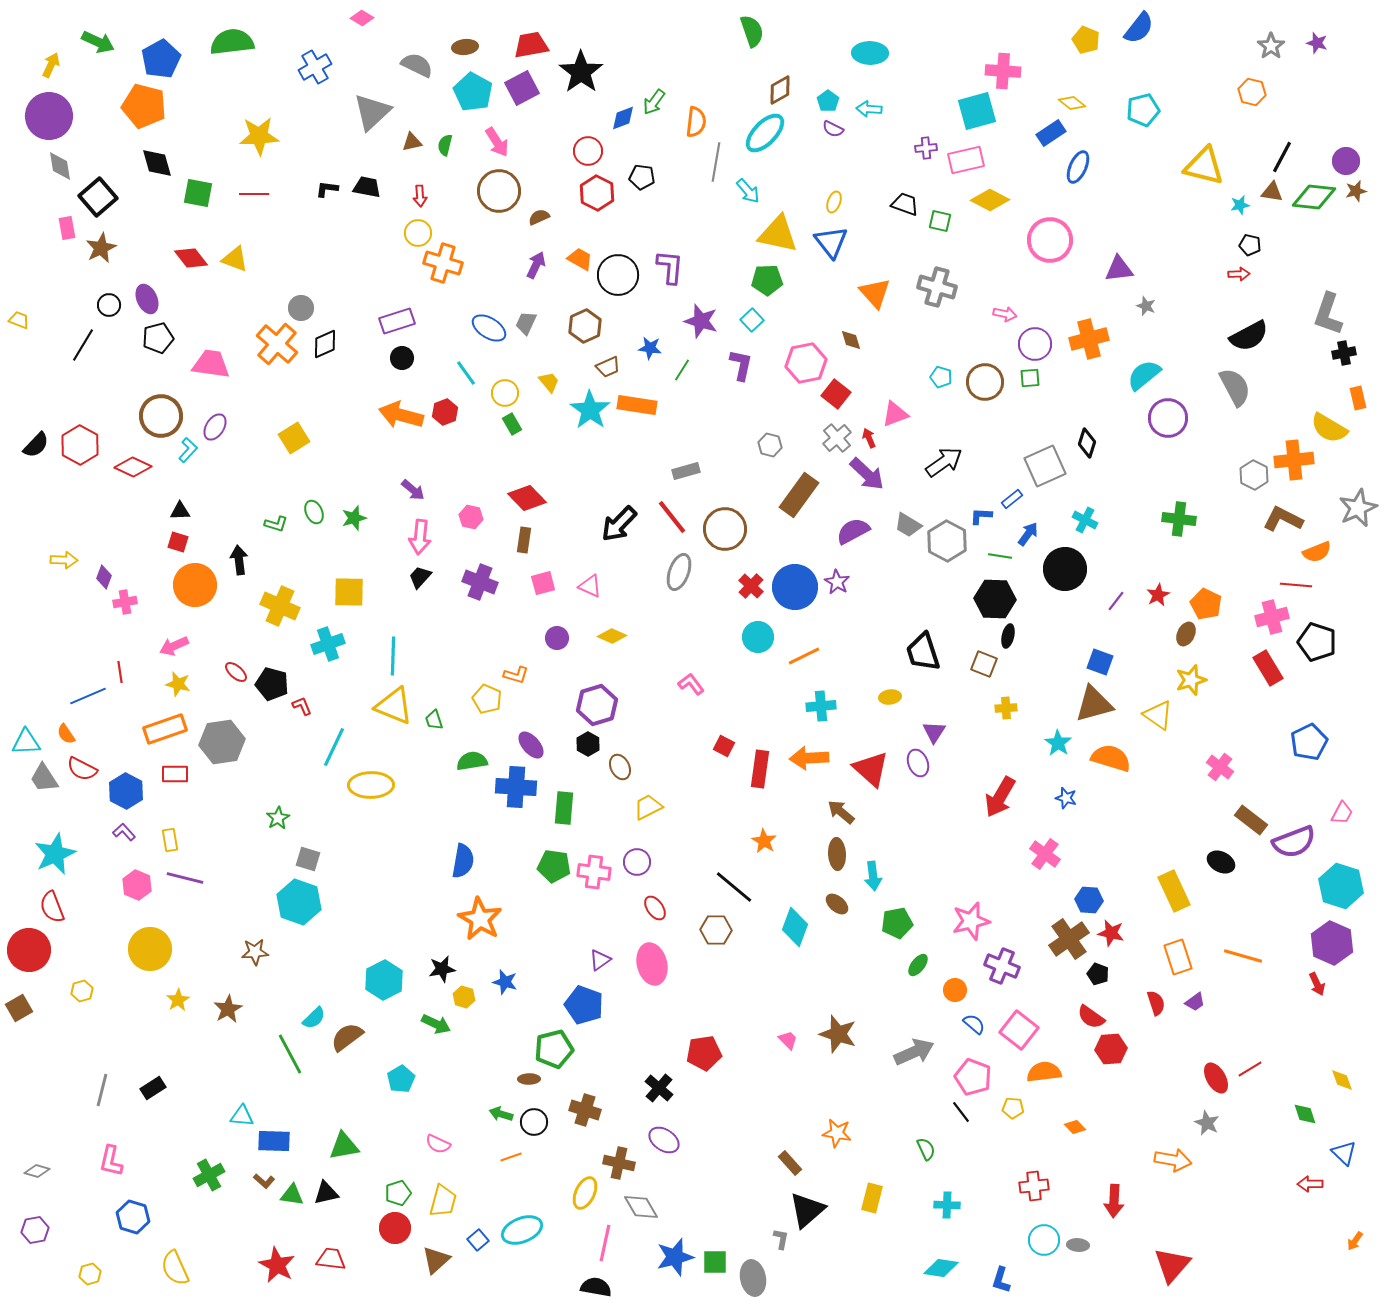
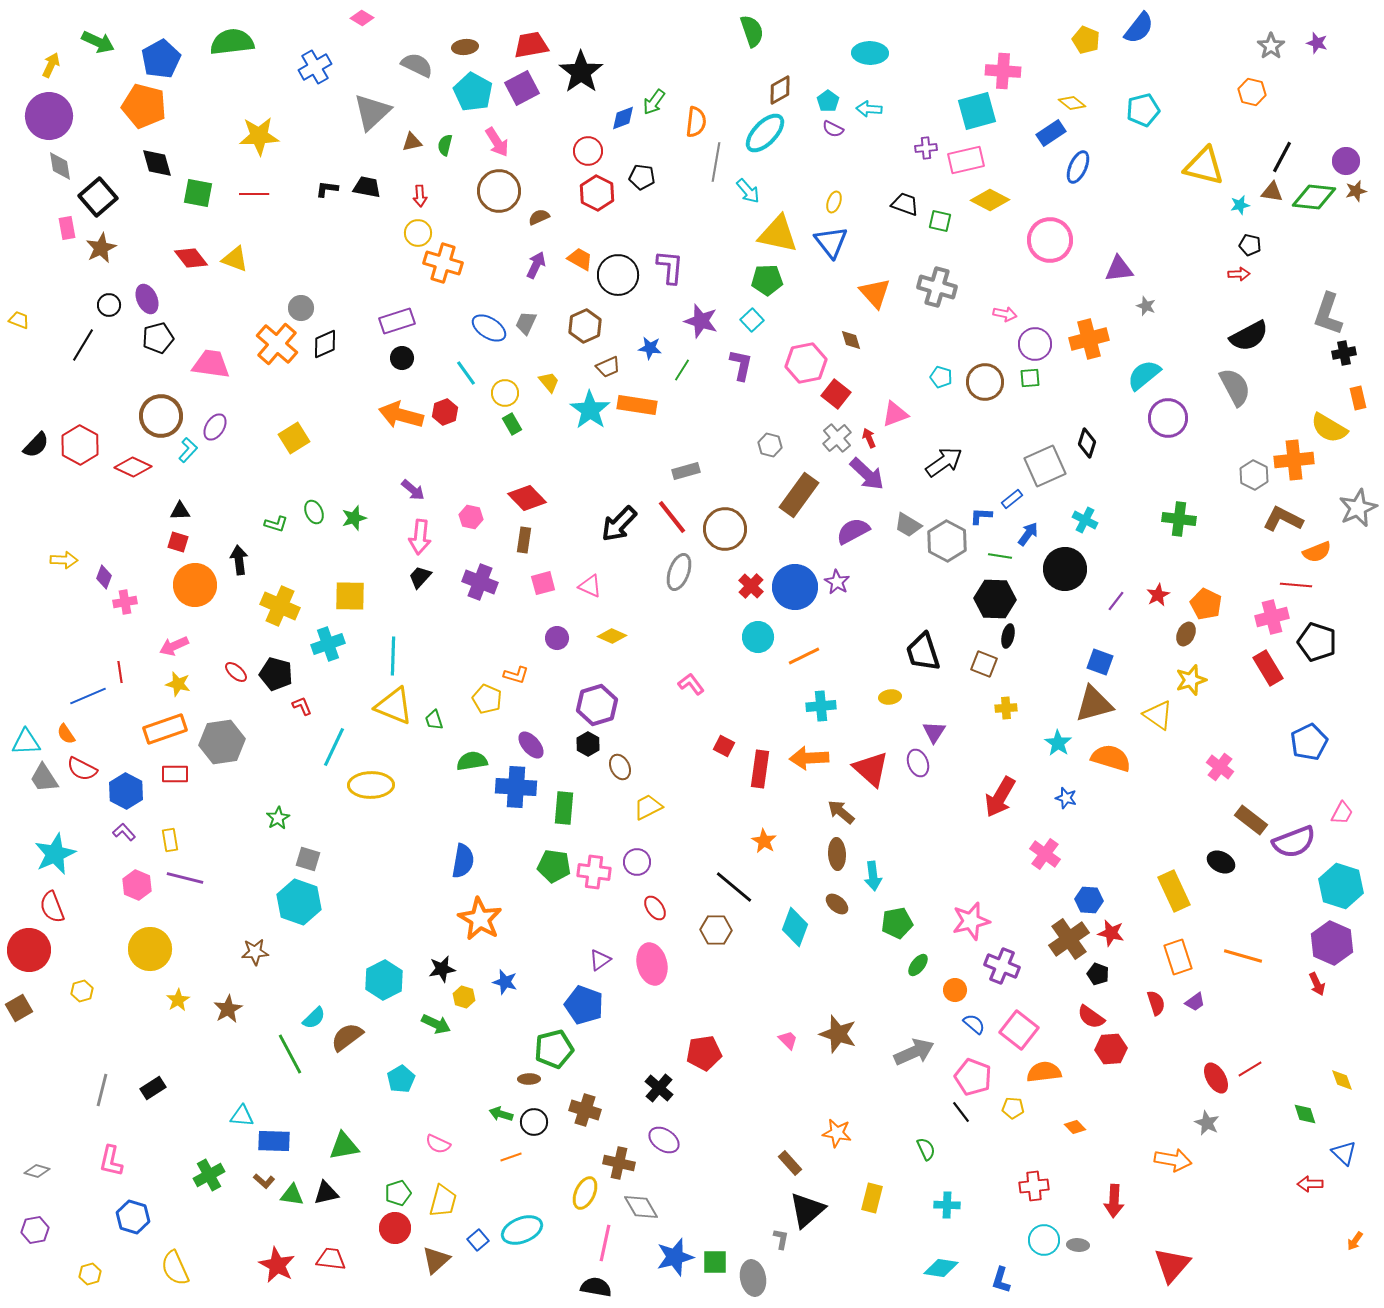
yellow square at (349, 592): moved 1 px right, 4 px down
black pentagon at (272, 684): moved 4 px right, 10 px up
